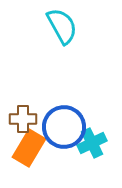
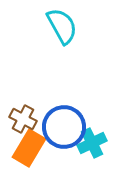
brown cross: rotated 28 degrees clockwise
